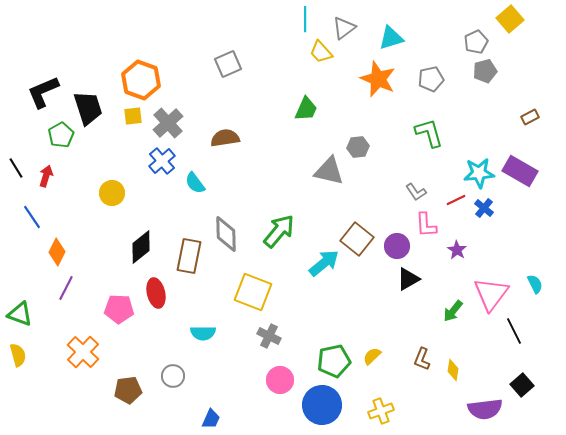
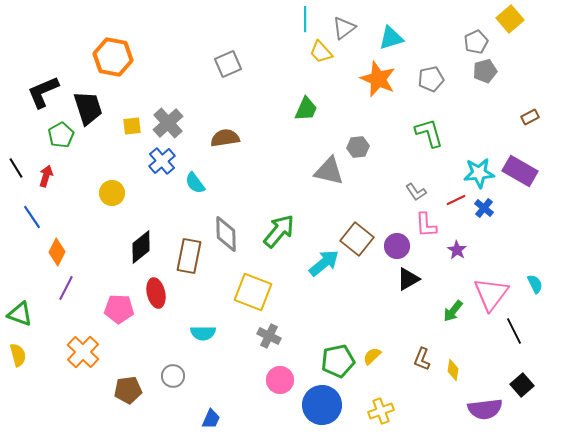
orange hexagon at (141, 80): moved 28 px left, 23 px up; rotated 9 degrees counterclockwise
yellow square at (133, 116): moved 1 px left, 10 px down
green pentagon at (334, 361): moved 4 px right
